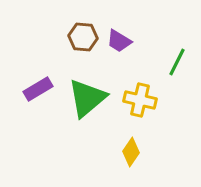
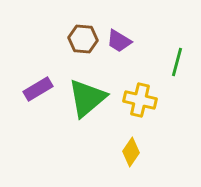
brown hexagon: moved 2 px down
green line: rotated 12 degrees counterclockwise
